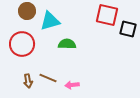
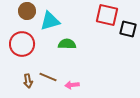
brown line: moved 1 px up
